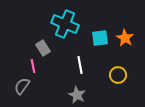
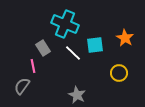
cyan square: moved 5 px left, 7 px down
white line: moved 7 px left, 12 px up; rotated 36 degrees counterclockwise
yellow circle: moved 1 px right, 2 px up
